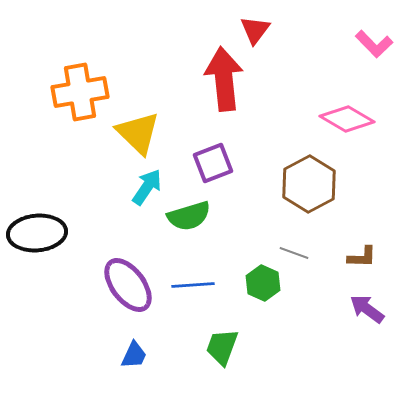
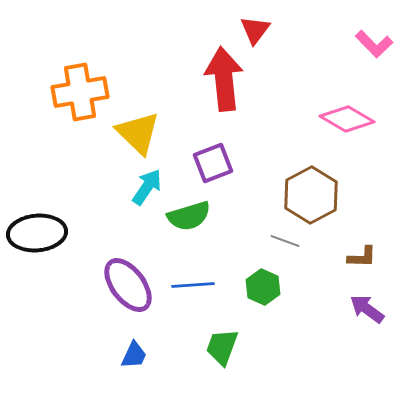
brown hexagon: moved 2 px right, 11 px down
gray line: moved 9 px left, 12 px up
green hexagon: moved 4 px down
